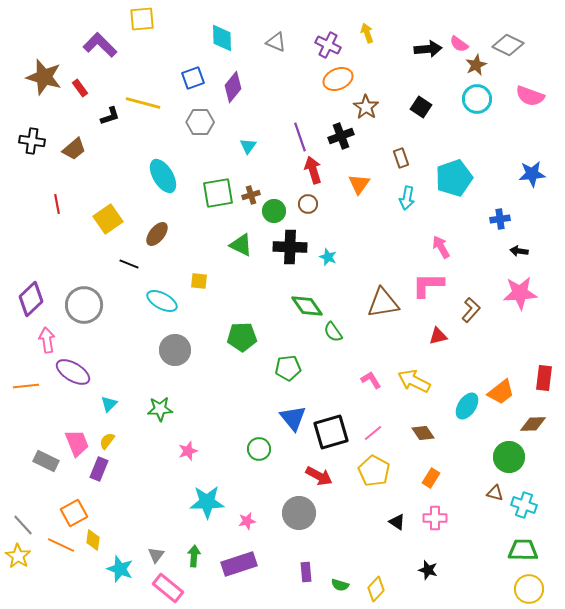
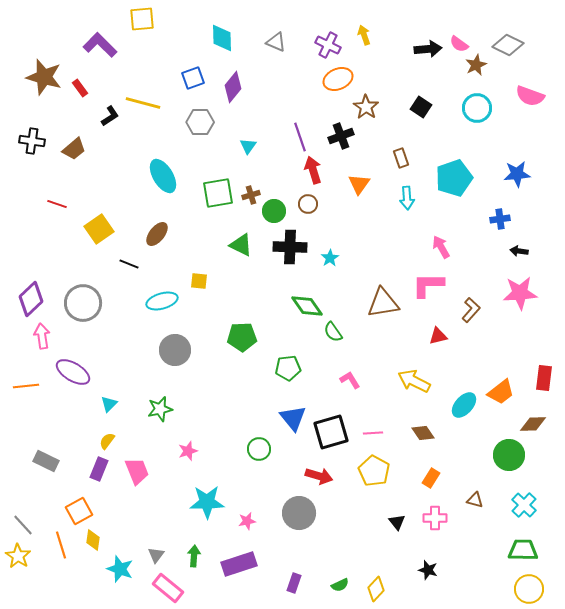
yellow arrow at (367, 33): moved 3 px left, 2 px down
cyan circle at (477, 99): moved 9 px down
black L-shape at (110, 116): rotated 15 degrees counterclockwise
blue star at (532, 174): moved 15 px left
cyan arrow at (407, 198): rotated 15 degrees counterclockwise
red line at (57, 204): rotated 60 degrees counterclockwise
yellow square at (108, 219): moved 9 px left, 10 px down
cyan star at (328, 257): moved 2 px right, 1 px down; rotated 18 degrees clockwise
cyan ellipse at (162, 301): rotated 44 degrees counterclockwise
gray circle at (84, 305): moved 1 px left, 2 px up
pink arrow at (47, 340): moved 5 px left, 4 px up
pink L-shape at (371, 380): moved 21 px left
cyan ellipse at (467, 406): moved 3 px left, 1 px up; rotated 8 degrees clockwise
green star at (160, 409): rotated 10 degrees counterclockwise
pink line at (373, 433): rotated 36 degrees clockwise
pink trapezoid at (77, 443): moved 60 px right, 28 px down
green circle at (509, 457): moved 2 px up
red arrow at (319, 476): rotated 12 degrees counterclockwise
brown triangle at (495, 493): moved 20 px left, 7 px down
cyan cross at (524, 505): rotated 25 degrees clockwise
orange square at (74, 513): moved 5 px right, 2 px up
black triangle at (397, 522): rotated 18 degrees clockwise
orange line at (61, 545): rotated 48 degrees clockwise
purple rectangle at (306, 572): moved 12 px left, 11 px down; rotated 24 degrees clockwise
green semicircle at (340, 585): rotated 42 degrees counterclockwise
